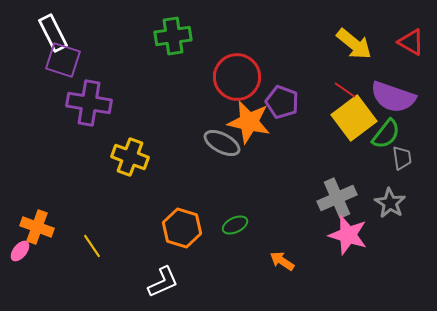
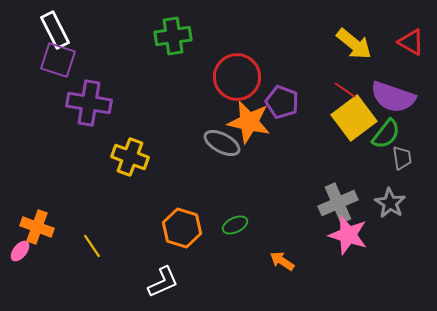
white rectangle: moved 2 px right, 3 px up
purple square: moved 5 px left
gray cross: moved 1 px right, 5 px down
